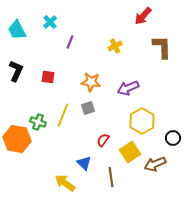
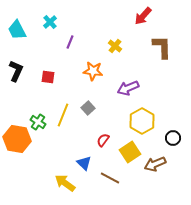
yellow cross: rotated 24 degrees counterclockwise
orange star: moved 2 px right, 11 px up
gray square: rotated 24 degrees counterclockwise
green cross: rotated 14 degrees clockwise
brown line: moved 1 px left, 1 px down; rotated 54 degrees counterclockwise
